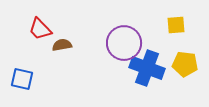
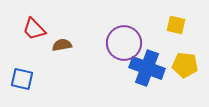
yellow square: rotated 18 degrees clockwise
red trapezoid: moved 6 px left
yellow pentagon: moved 1 px down
